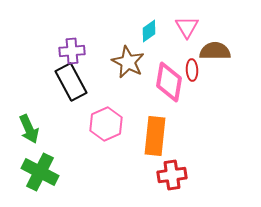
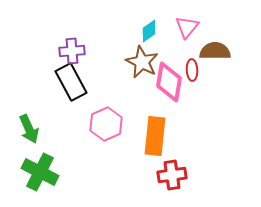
pink triangle: rotated 10 degrees clockwise
brown star: moved 14 px right
